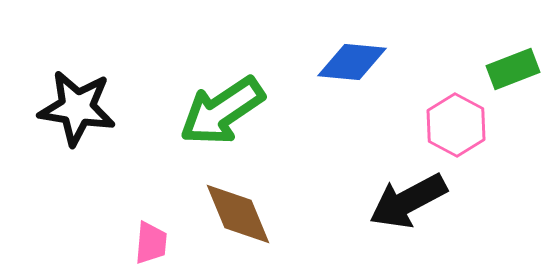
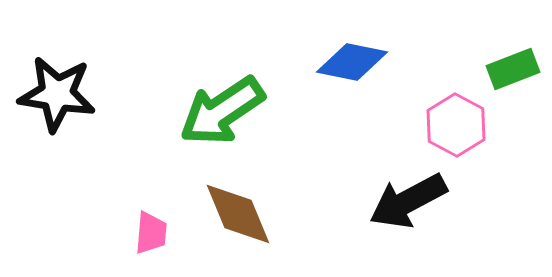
blue diamond: rotated 6 degrees clockwise
black star: moved 20 px left, 14 px up
pink trapezoid: moved 10 px up
